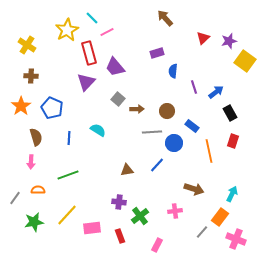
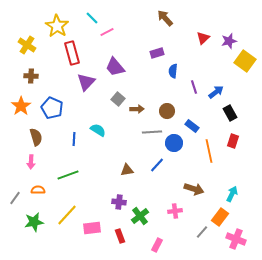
yellow star at (67, 30): moved 10 px left, 4 px up; rotated 10 degrees counterclockwise
red rectangle at (89, 53): moved 17 px left
blue line at (69, 138): moved 5 px right, 1 px down
